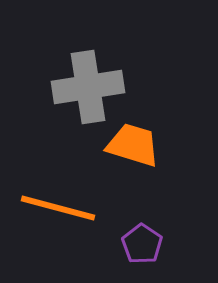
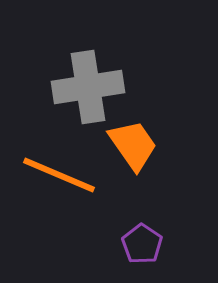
orange trapezoid: rotated 38 degrees clockwise
orange line: moved 1 px right, 33 px up; rotated 8 degrees clockwise
